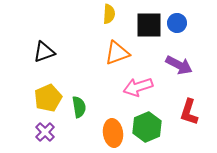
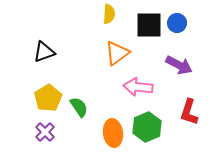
orange triangle: rotated 16 degrees counterclockwise
pink arrow: rotated 24 degrees clockwise
yellow pentagon: rotated 8 degrees counterclockwise
green semicircle: rotated 25 degrees counterclockwise
